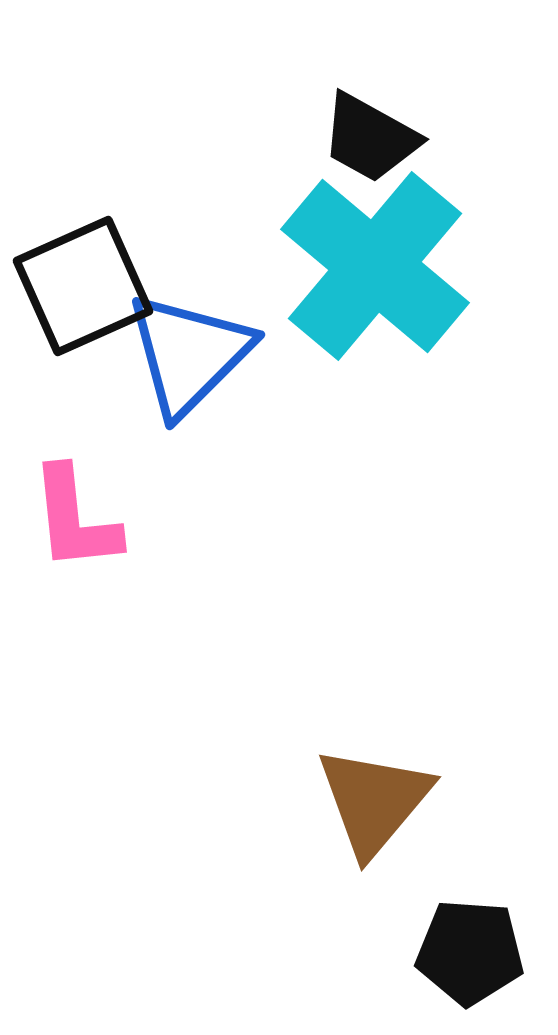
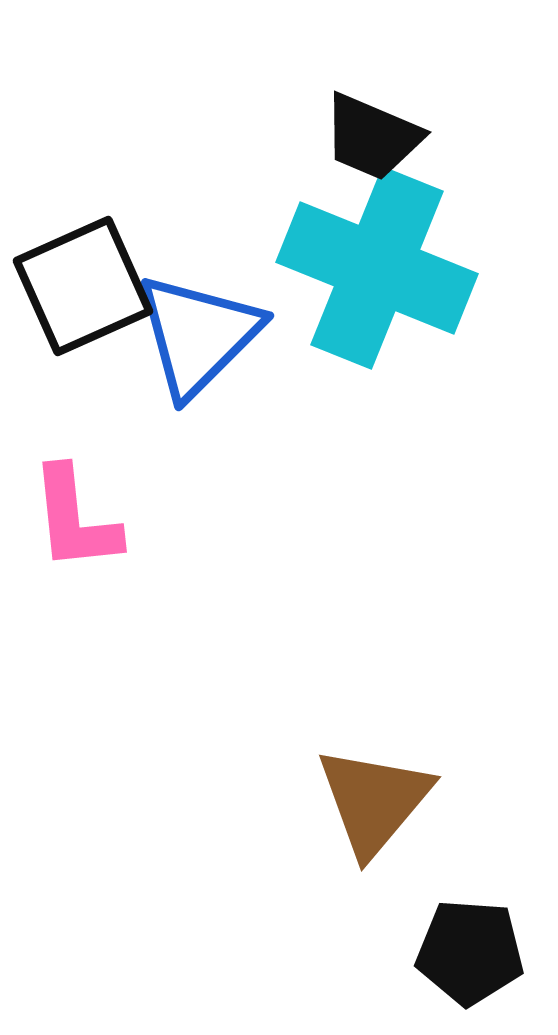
black trapezoid: moved 2 px right, 1 px up; rotated 6 degrees counterclockwise
cyan cross: moved 2 px right, 2 px down; rotated 18 degrees counterclockwise
blue triangle: moved 9 px right, 19 px up
